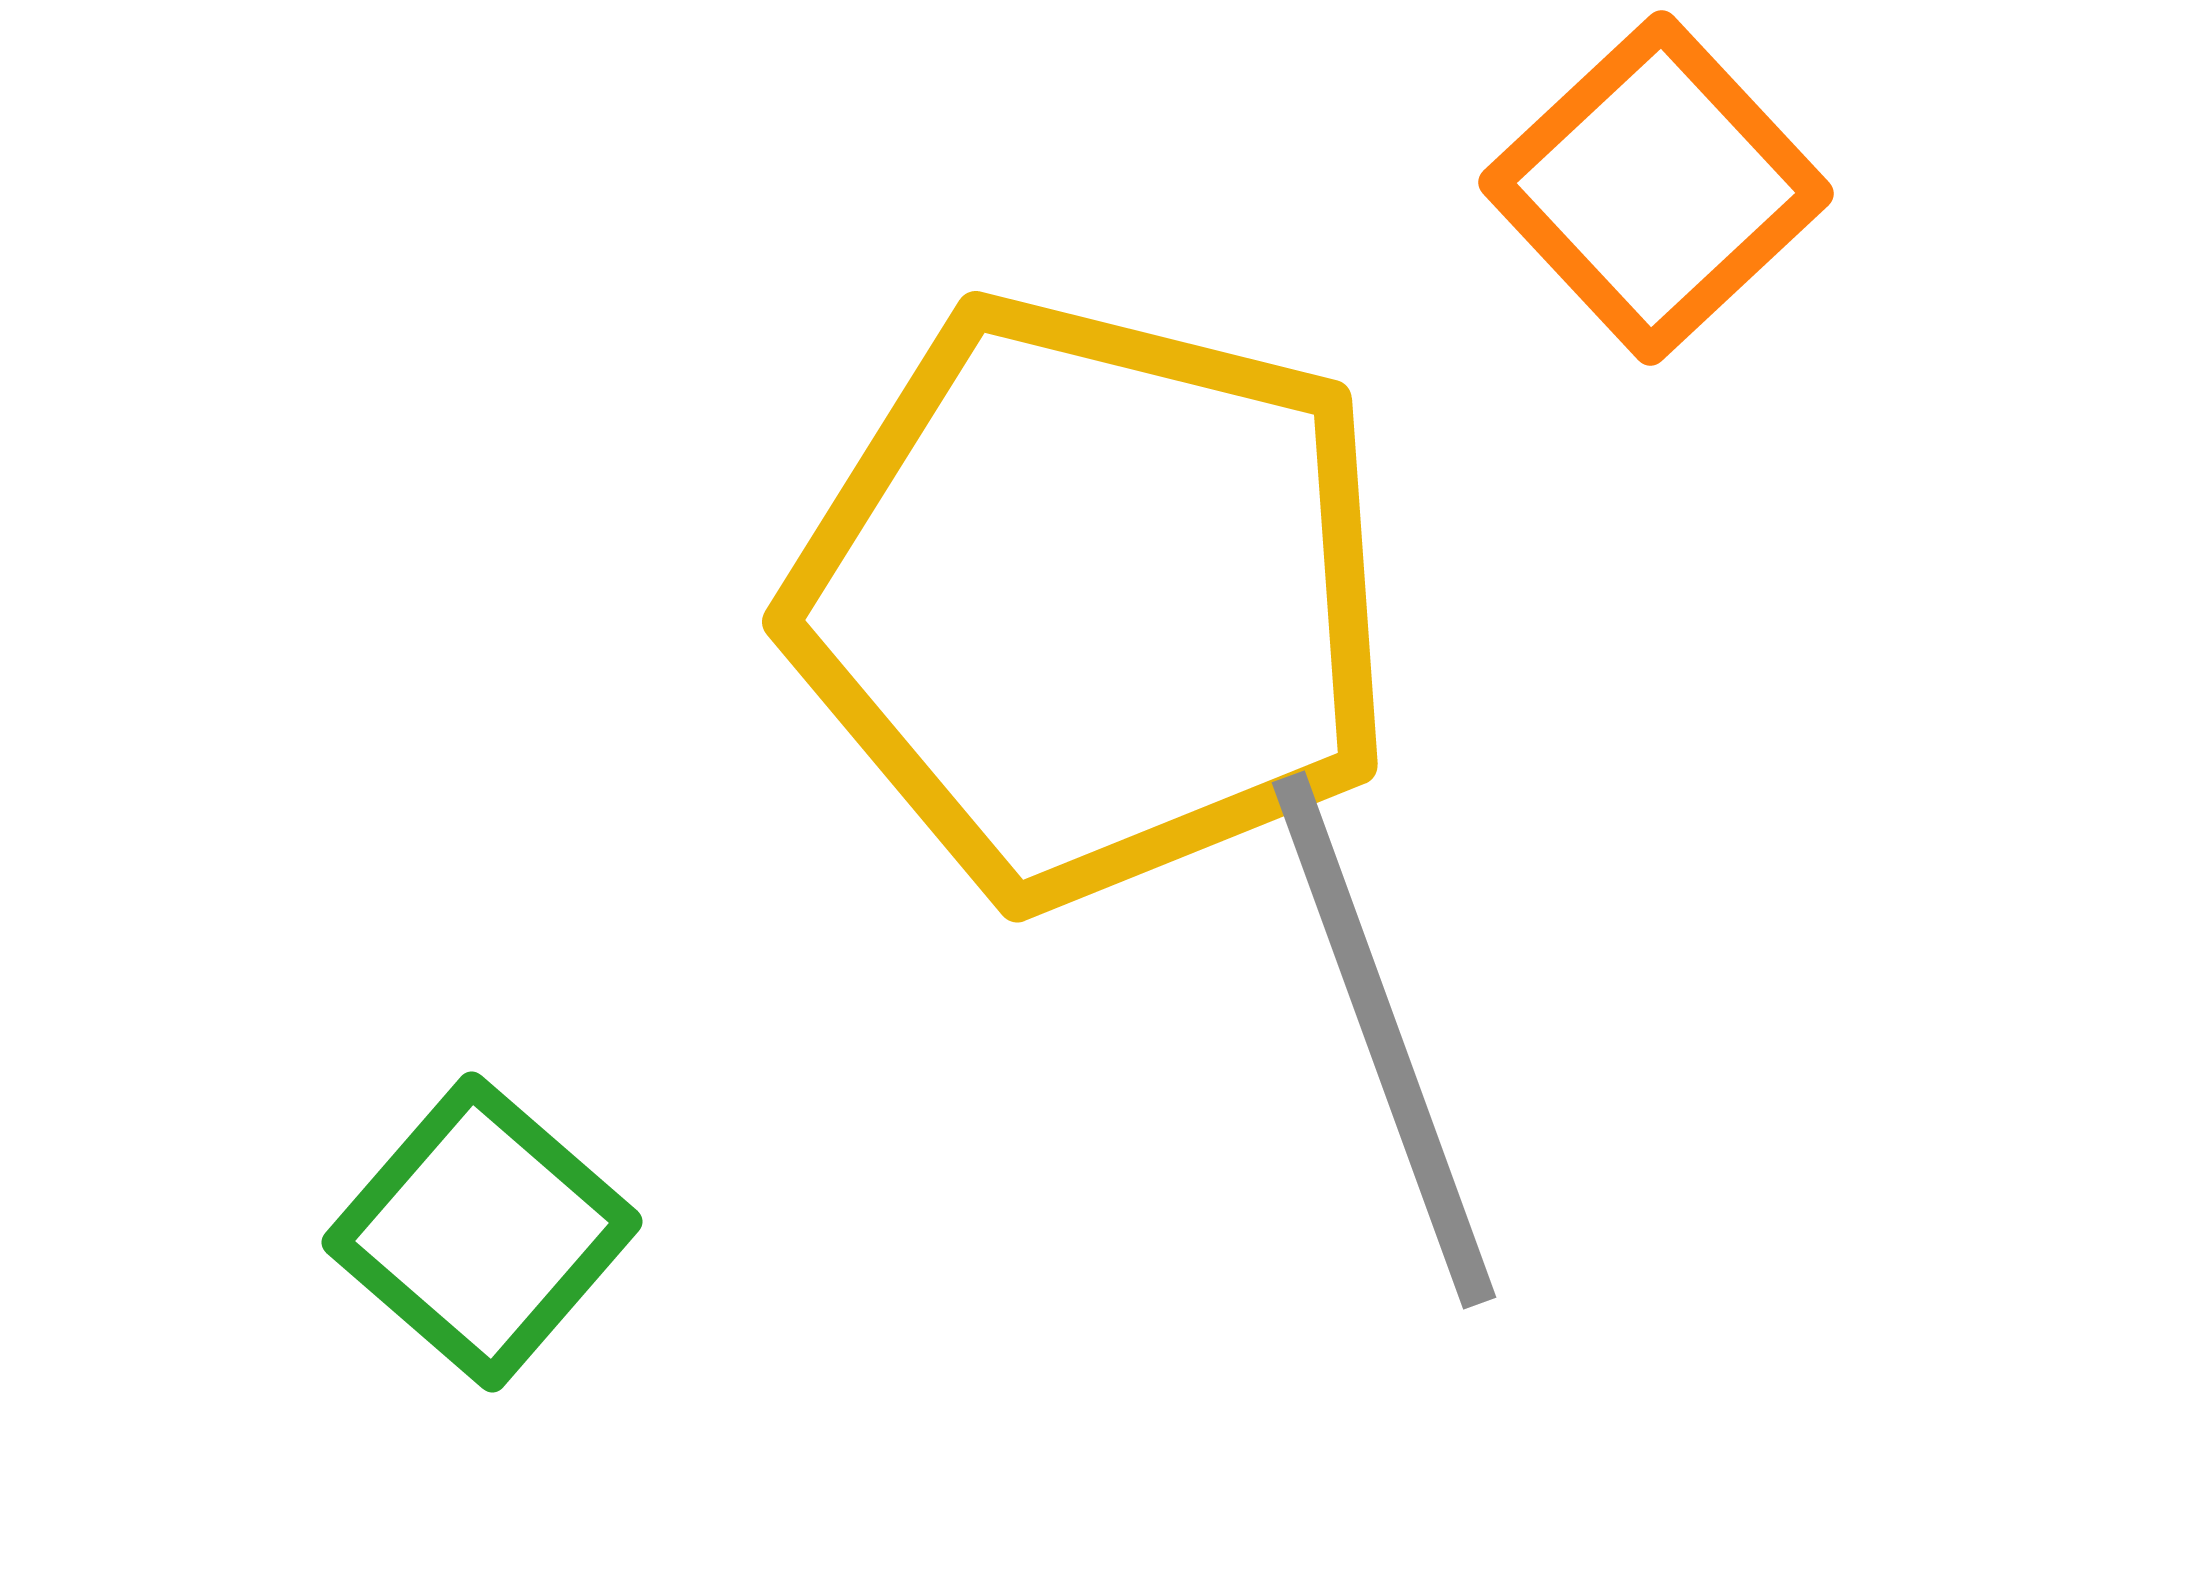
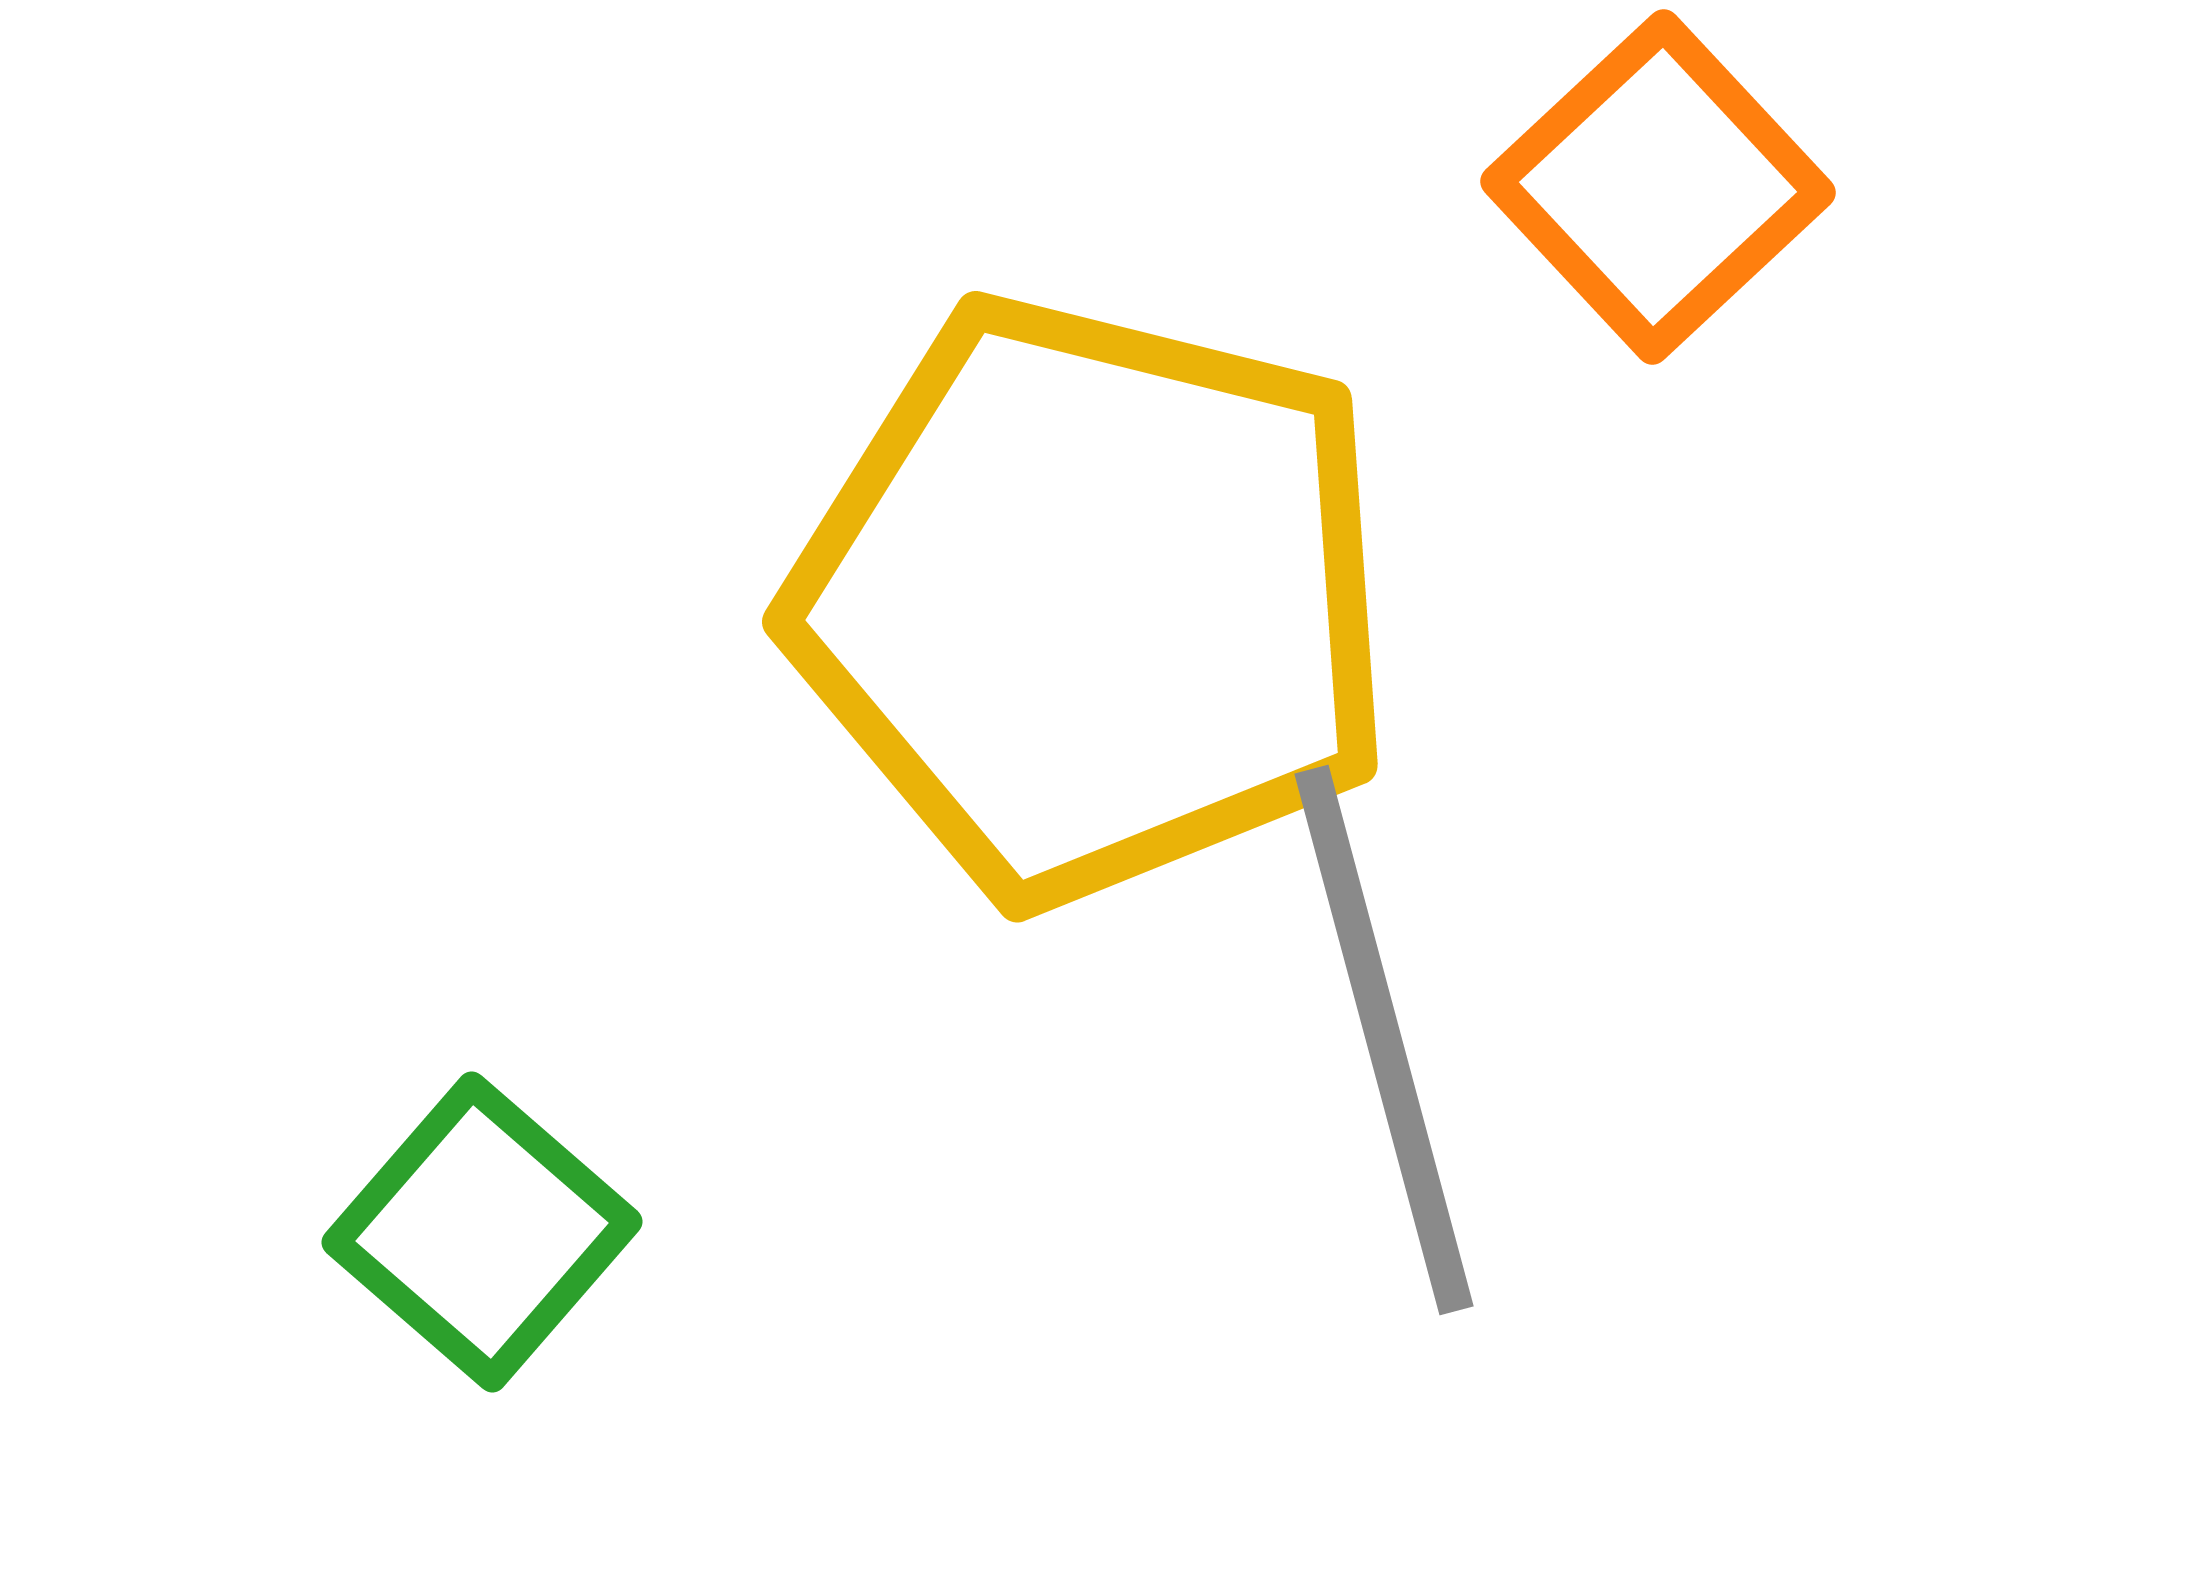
orange square: moved 2 px right, 1 px up
gray line: rotated 5 degrees clockwise
